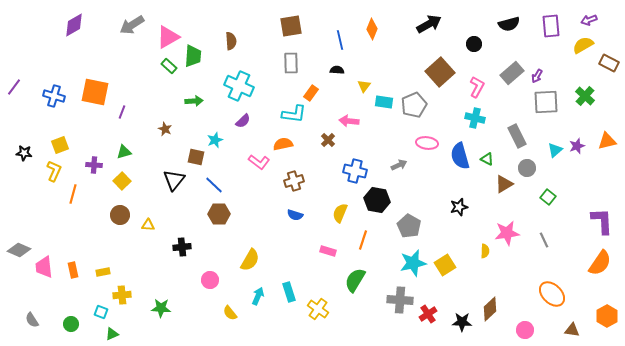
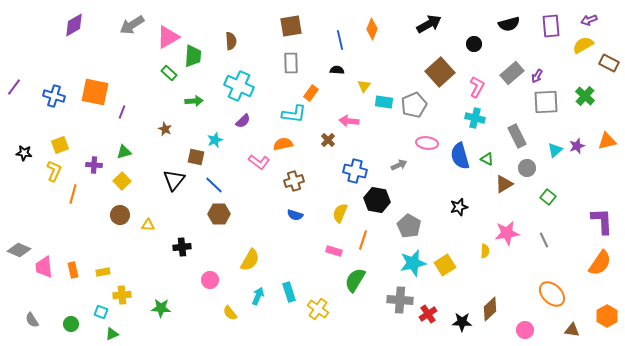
green rectangle at (169, 66): moved 7 px down
pink rectangle at (328, 251): moved 6 px right
